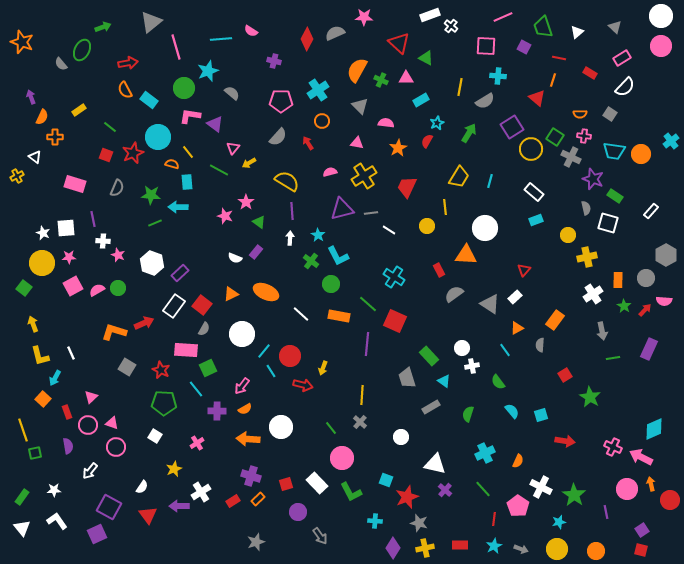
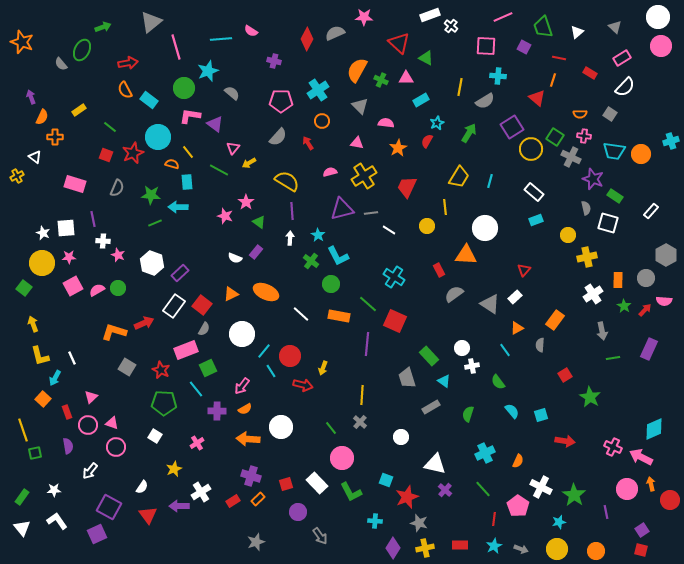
white circle at (661, 16): moved 3 px left, 1 px down
cyan cross at (671, 141): rotated 21 degrees clockwise
pink rectangle at (186, 350): rotated 25 degrees counterclockwise
white line at (71, 353): moved 1 px right, 5 px down
